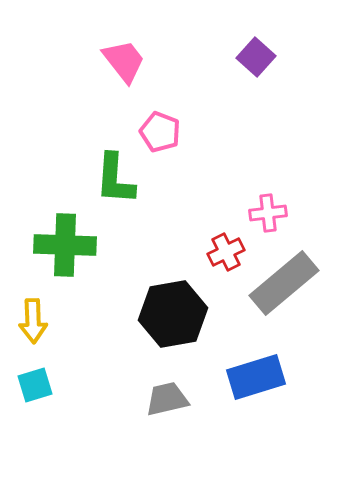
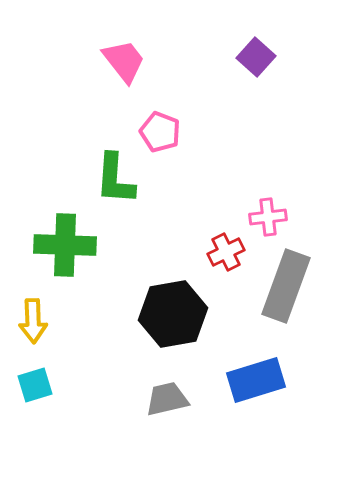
pink cross: moved 4 px down
gray rectangle: moved 2 px right, 3 px down; rotated 30 degrees counterclockwise
blue rectangle: moved 3 px down
